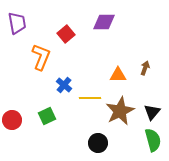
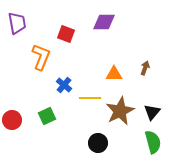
red square: rotated 30 degrees counterclockwise
orange triangle: moved 4 px left, 1 px up
green semicircle: moved 2 px down
